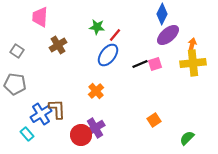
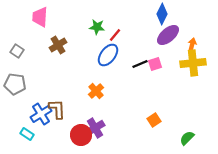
cyan rectangle: rotated 16 degrees counterclockwise
